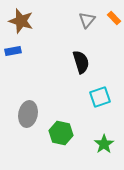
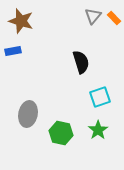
gray triangle: moved 6 px right, 4 px up
green star: moved 6 px left, 14 px up
